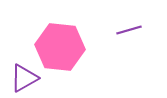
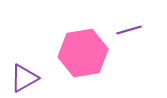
pink hexagon: moved 23 px right, 6 px down; rotated 15 degrees counterclockwise
